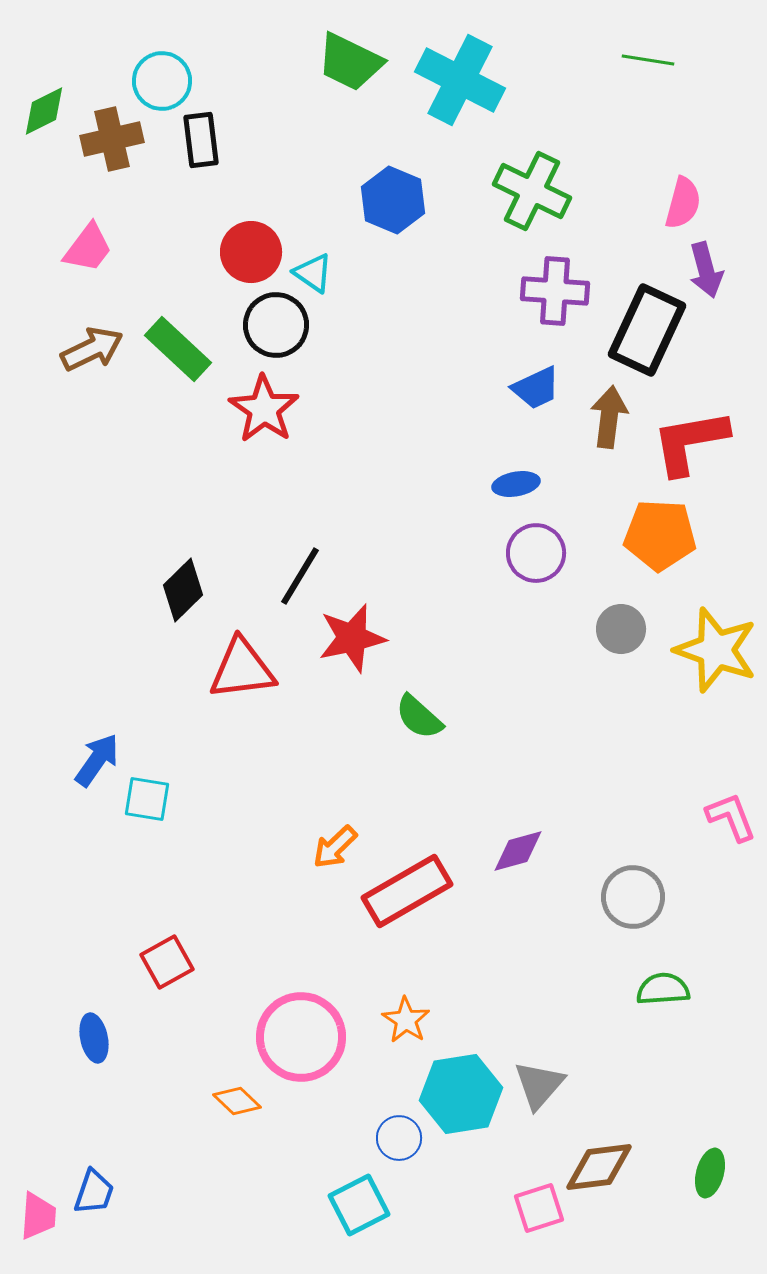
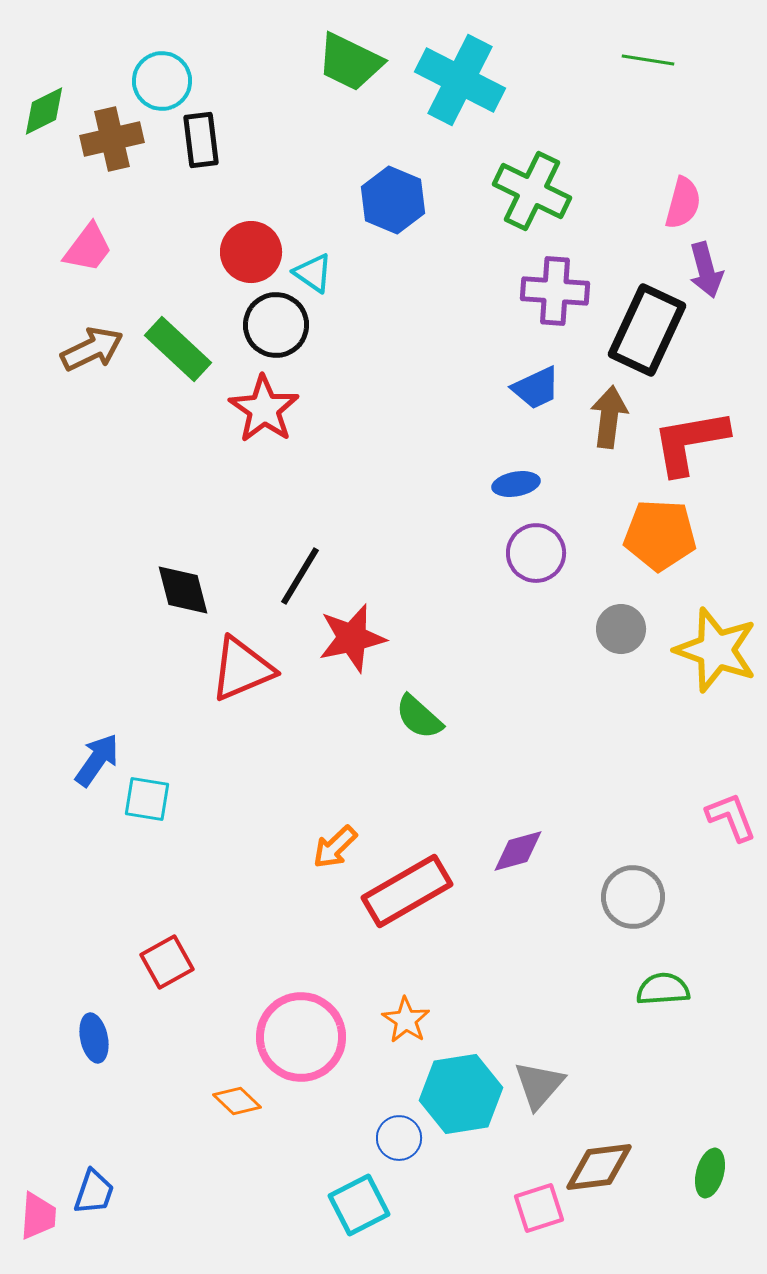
black diamond at (183, 590): rotated 60 degrees counterclockwise
red triangle at (242, 669): rotated 16 degrees counterclockwise
